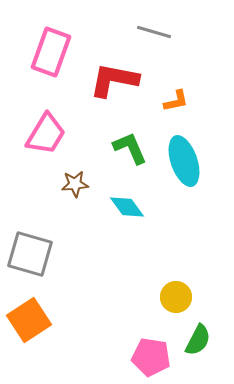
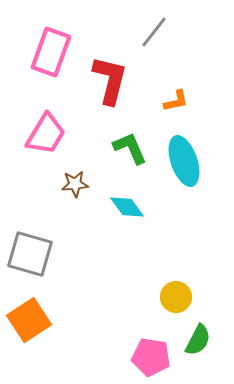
gray line: rotated 68 degrees counterclockwise
red L-shape: moved 4 px left; rotated 93 degrees clockwise
